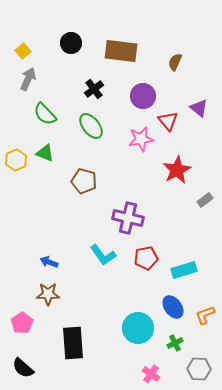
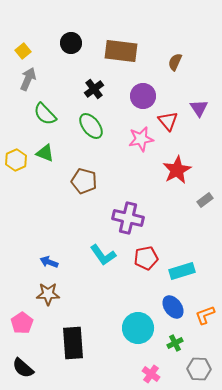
purple triangle: rotated 18 degrees clockwise
cyan rectangle: moved 2 px left, 1 px down
